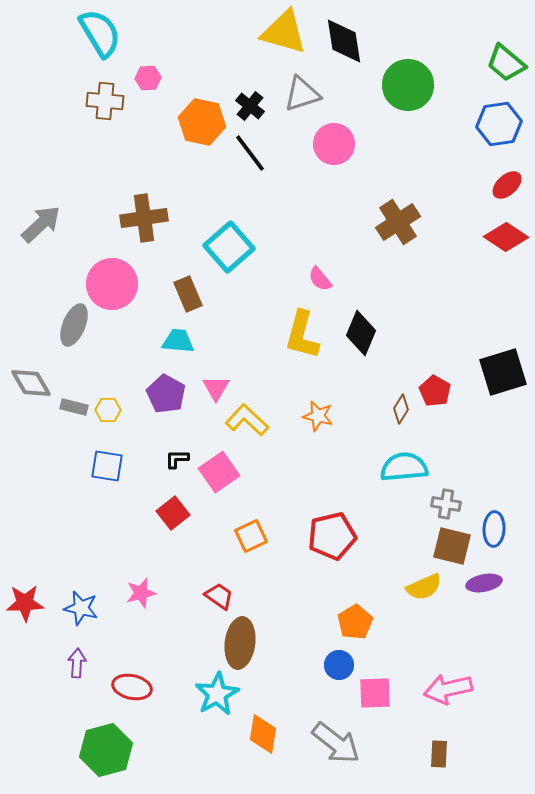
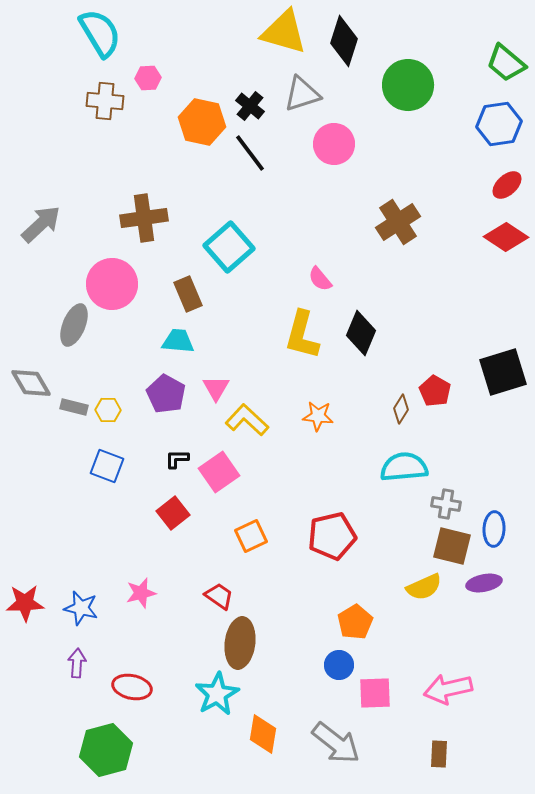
black diamond at (344, 41): rotated 27 degrees clockwise
orange star at (318, 416): rotated 8 degrees counterclockwise
blue square at (107, 466): rotated 12 degrees clockwise
